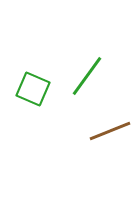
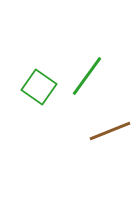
green square: moved 6 px right, 2 px up; rotated 12 degrees clockwise
